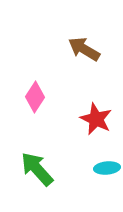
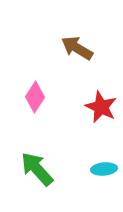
brown arrow: moved 7 px left, 1 px up
red star: moved 5 px right, 12 px up
cyan ellipse: moved 3 px left, 1 px down
